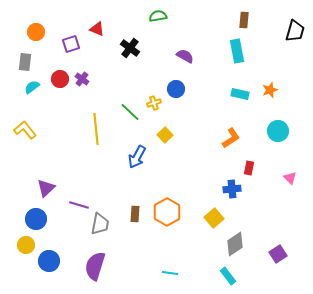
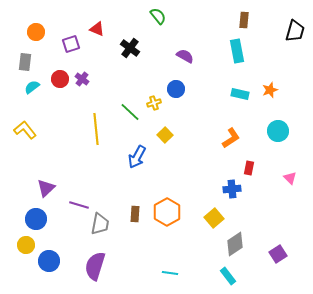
green semicircle at (158, 16): rotated 60 degrees clockwise
